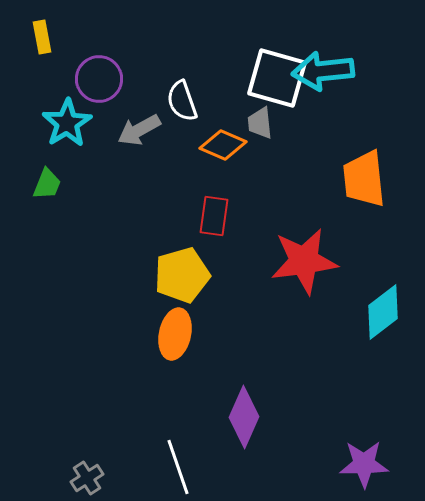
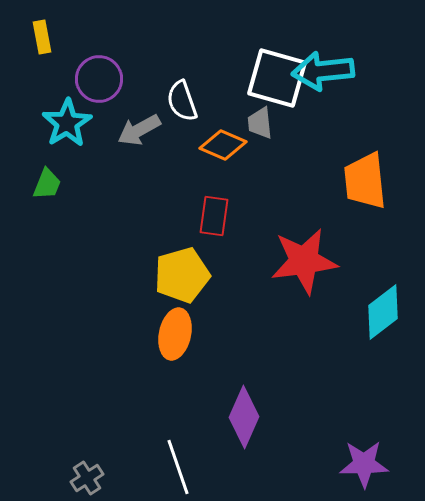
orange trapezoid: moved 1 px right, 2 px down
